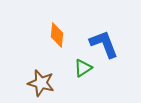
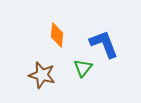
green triangle: rotated 18 degrees counterclockwise
brown star: moved 1 px right, 8 px up
